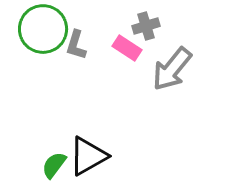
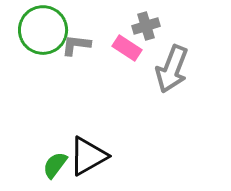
green circle: moved 1 px down
gray L-shape: rotated 80 degrees clockwise
gray arrow: rotated 18 degrees counterclockwise
green semicircle: moved 1 px right
